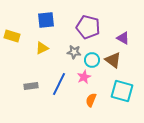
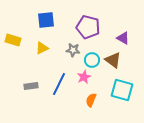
yellow rectangle: moved 1 px right, 4 px down
gray star: moved 1 px left, 2 px up
cyan square: moved 1 px up
